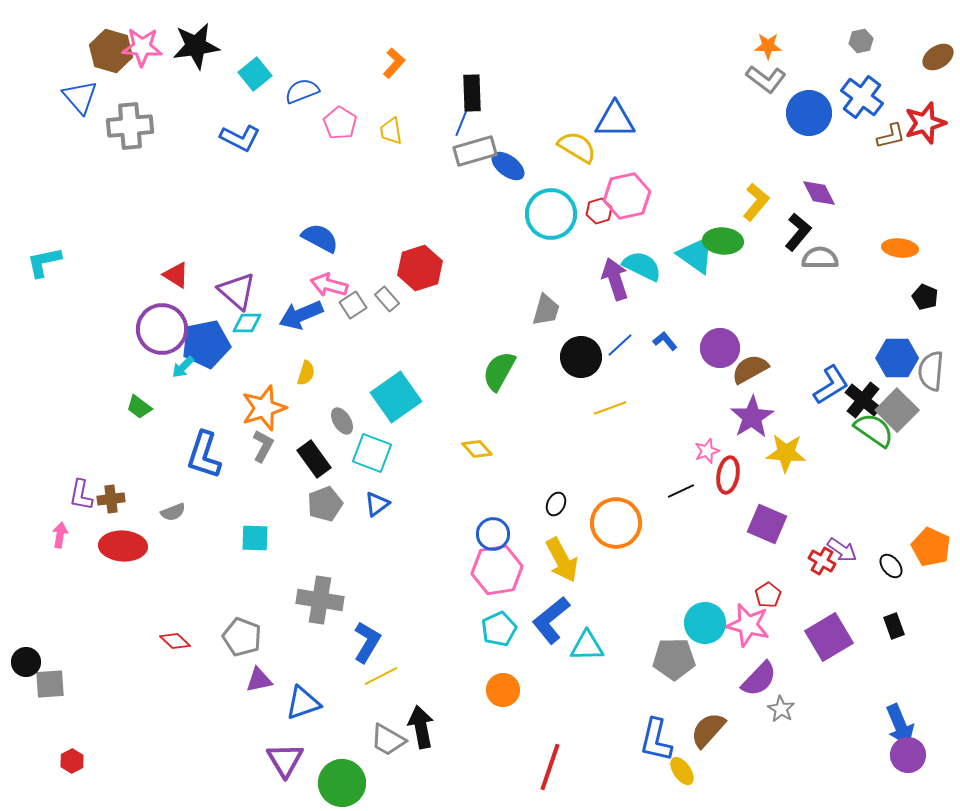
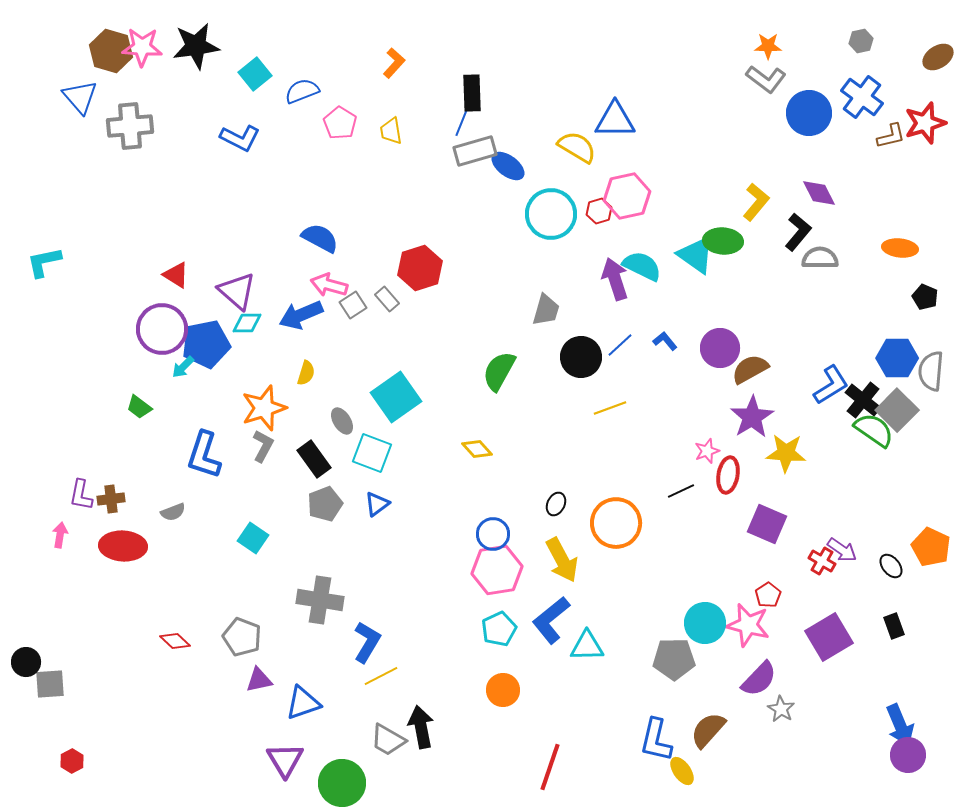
cyan square at (255, 538): moved 2 px left; rotated 32 degrees clockwise
